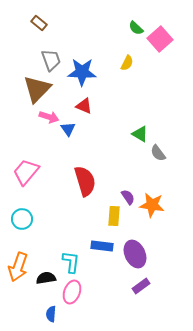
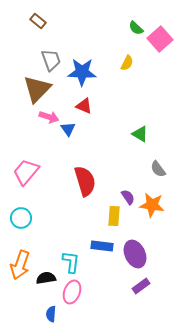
brown rectangle: moved 1 px left, 2 px up
gray semicircle: moved 16 px down
cyan circle: moved 1 px left, 1 px up
orange arrow: moved 2 px right, 2 px up
